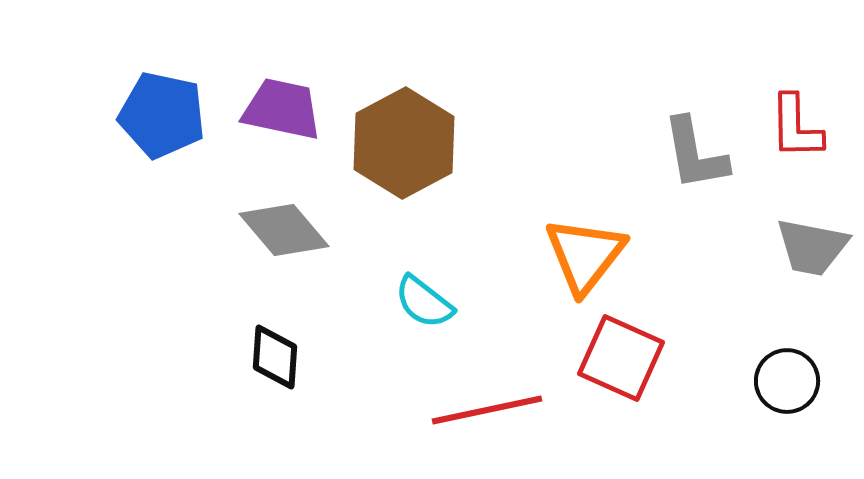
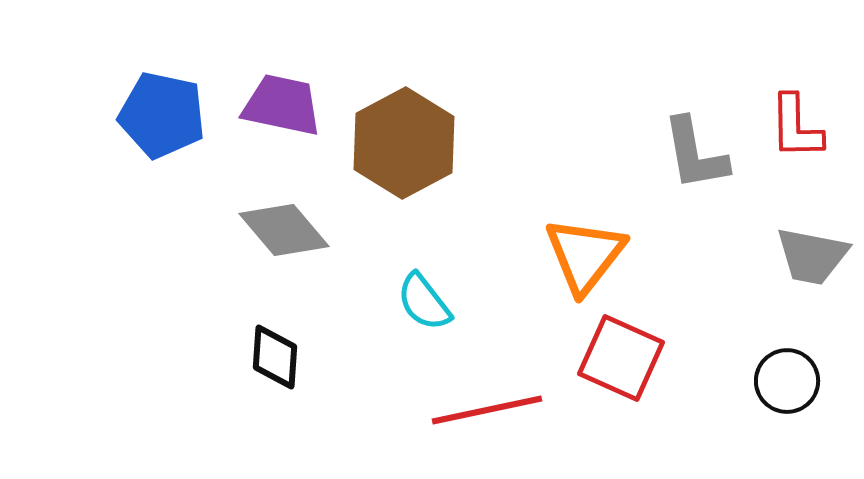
purple trapezoid: moved 4 px up
gray trapezoid: moved 9 px down
cyan semicircle: rotated 14 degrees clockwise
